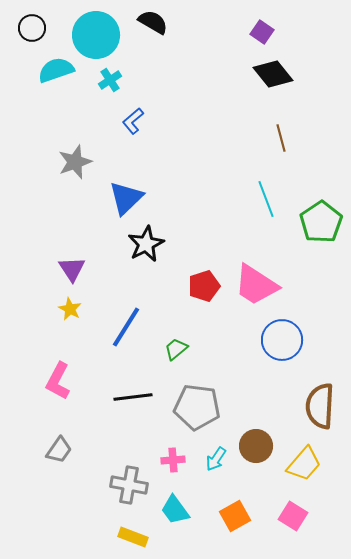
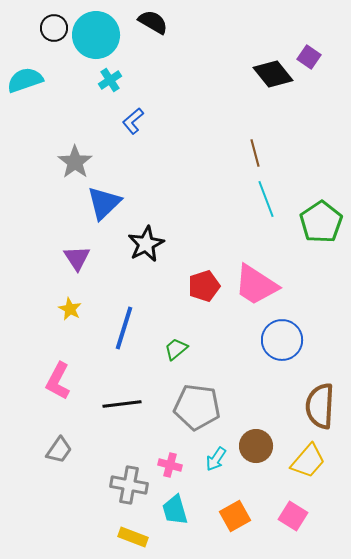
black circle: moved 22 px right
purple square: moved 47 px right, 25 px down
cyan semicircle: moved 31 px left, 10 px down
brown line: moved 26 px left, 15 px down
gray star: rotated 16 degrees counterclockwise
blue triangle: moved 22 px left, 5 px down
purple triangle: moved 5 px right, 11 px up
blue line: moved 2 px left, 1 px down; rotated 15 degrees counterclockwise
black line: moved 11 px left, 7 px down
pink cross: moved 3 px left, 5 px down; rotated 20 degrees clockwise
yellow trapezoid: moved 4 px right, 3 px up
cyan trapezoid: rotated 20 degrees clockwise
